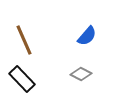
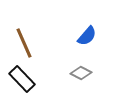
brown line: moved 3 px down
gray diamond: moved 1 px up
